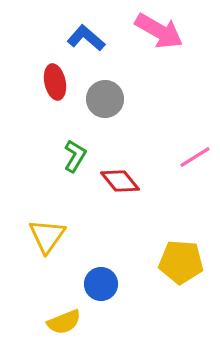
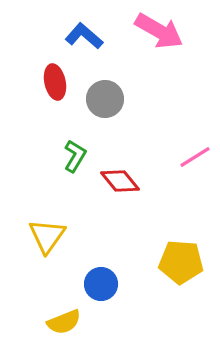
blue L-shape: moved 2 px left, 2 px up
